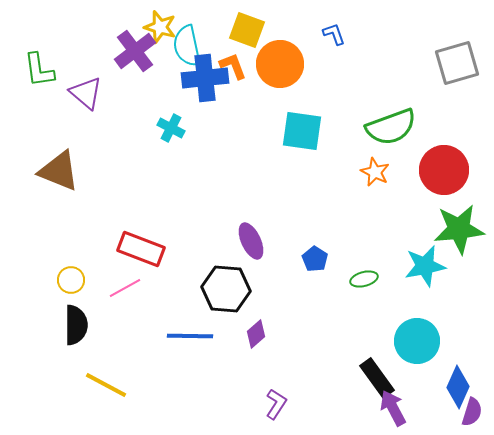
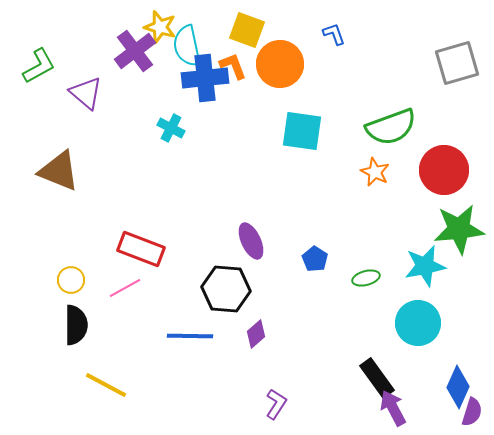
green L-shape: moved 4 px up; rotated 111 degrees counterclockwise
green ellipse: moved 2 px right, 1 px up
cyan circle: moved 1 px right, 18 px up
